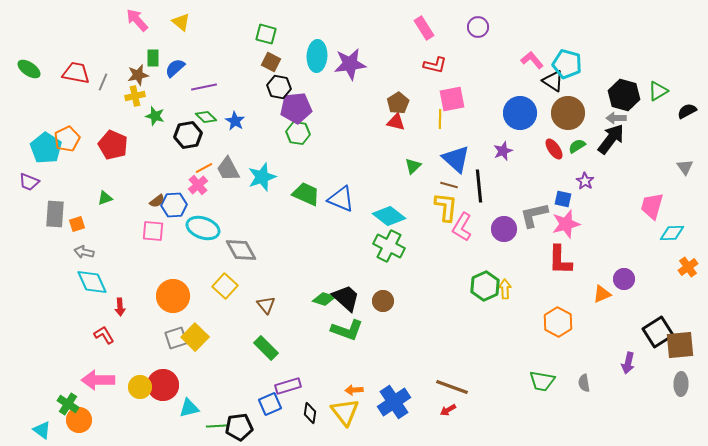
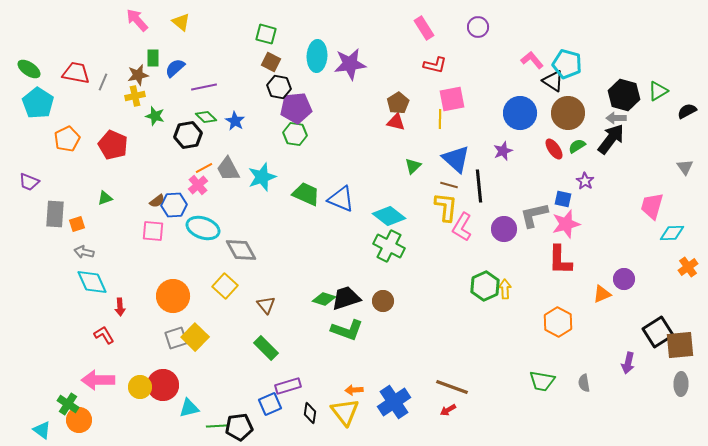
green hexagon at (298, 133): moved 3 px left, 1 px down
cyan pentagon at (46, 148): moved 8 px left, 45 px up
black trapezoid at (346, 298): rotated 60 degrees counterclockwise
